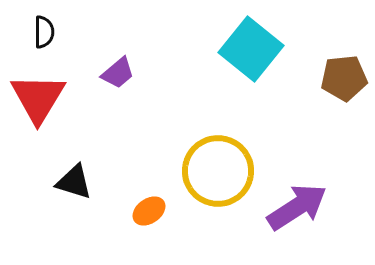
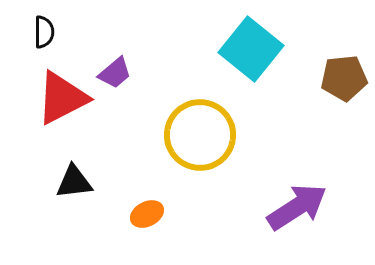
purple trapezoid: moved 3 px left
red triangle: moved 24 px right; rotated 32 degrees clockwise
yellow circle: moved 18 px left, 36 px up
black triangle: rotated 24 degrees counterclockwise
orange ellipse: moved 2 px left, 3 px down; rotated 8 degrees clockwise
